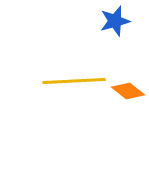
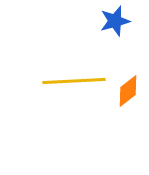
orange diamond: rotated 76 degrees counterclockwise
